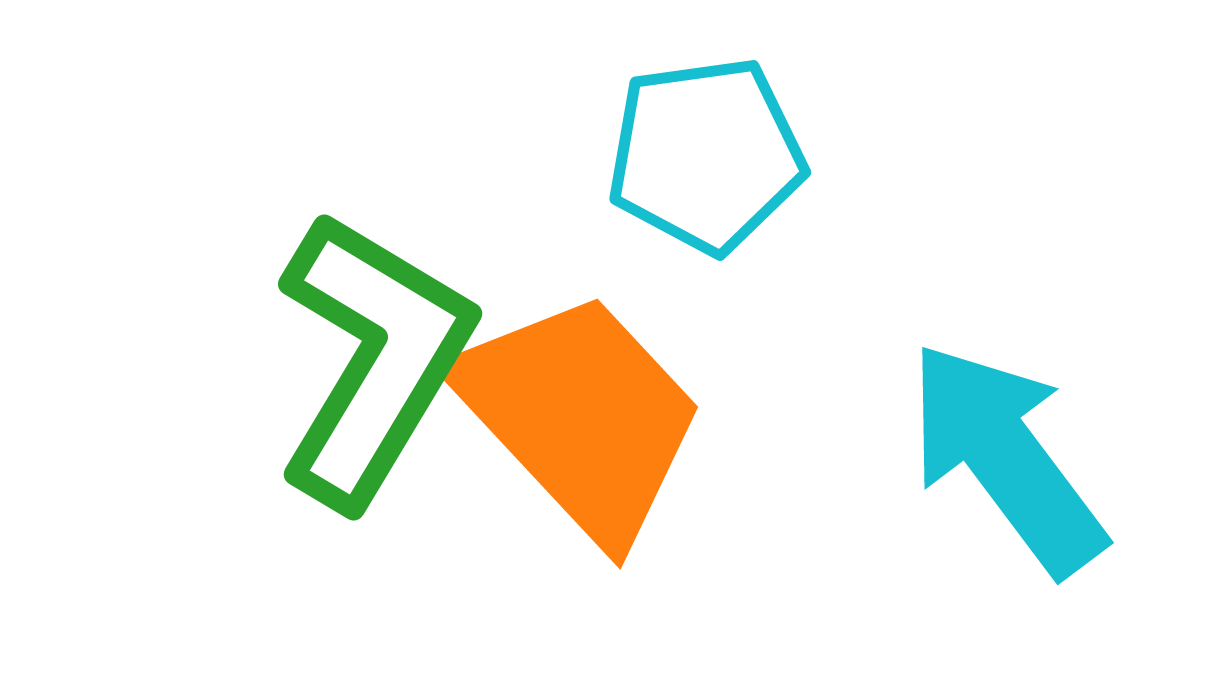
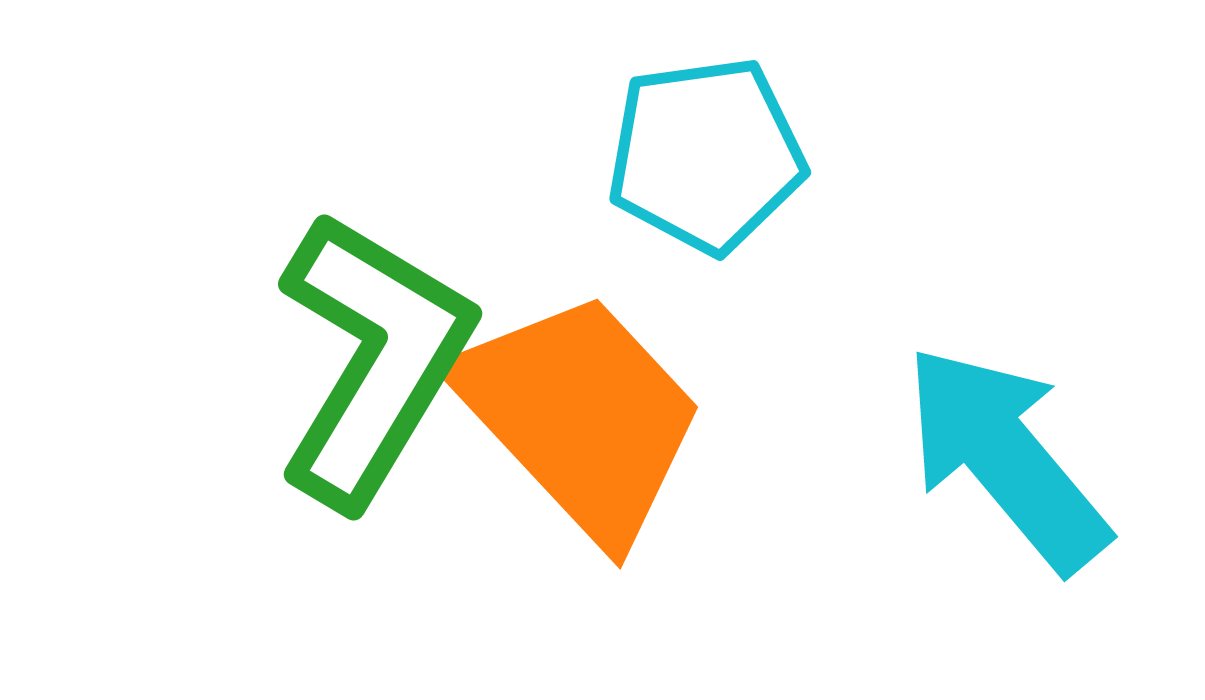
cyan arrow: rotated 3 degrees counterclockwise
